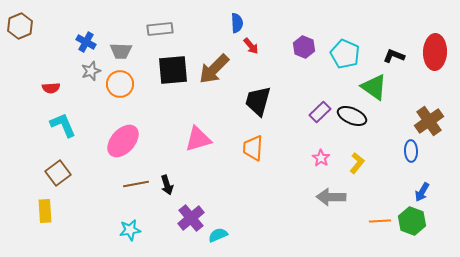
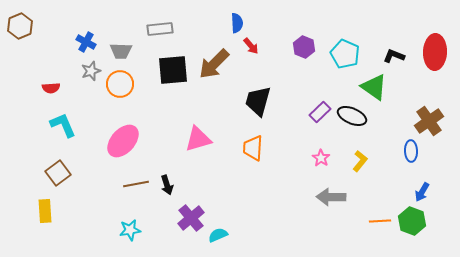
brown arrow: moved 5 px up
yellow L-shape: moved 3 px right, 2 px up
